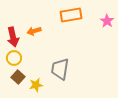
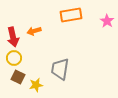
brown square: rotated 16 degrees counterclockwise
